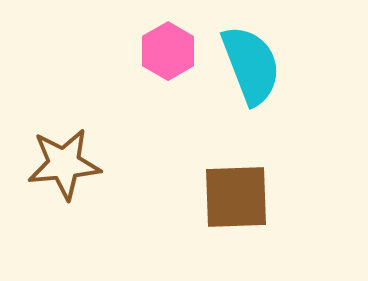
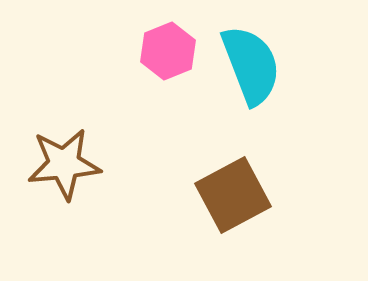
pink hexagon: rotated 8 degrees clockwise
brown square: moved 3 px left, 2 px up; rotated 26 degrees counterclockwise
